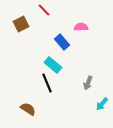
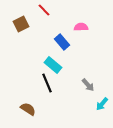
gray arrow: moved 2 px down; rotated 64 degrees counterclockwise
